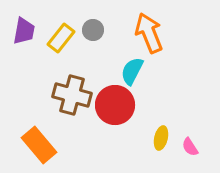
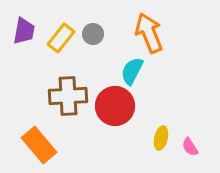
gray circle: moved 4 px down
brown cross: moved 4 px left, 1 px down; rotated 18 degrees counterclockwise
red circle: moved 1 px down
